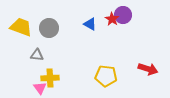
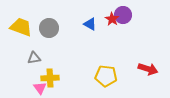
gray triangle: moved 3 px left, 3 px down; rotated 16 degrees counterclockwise
